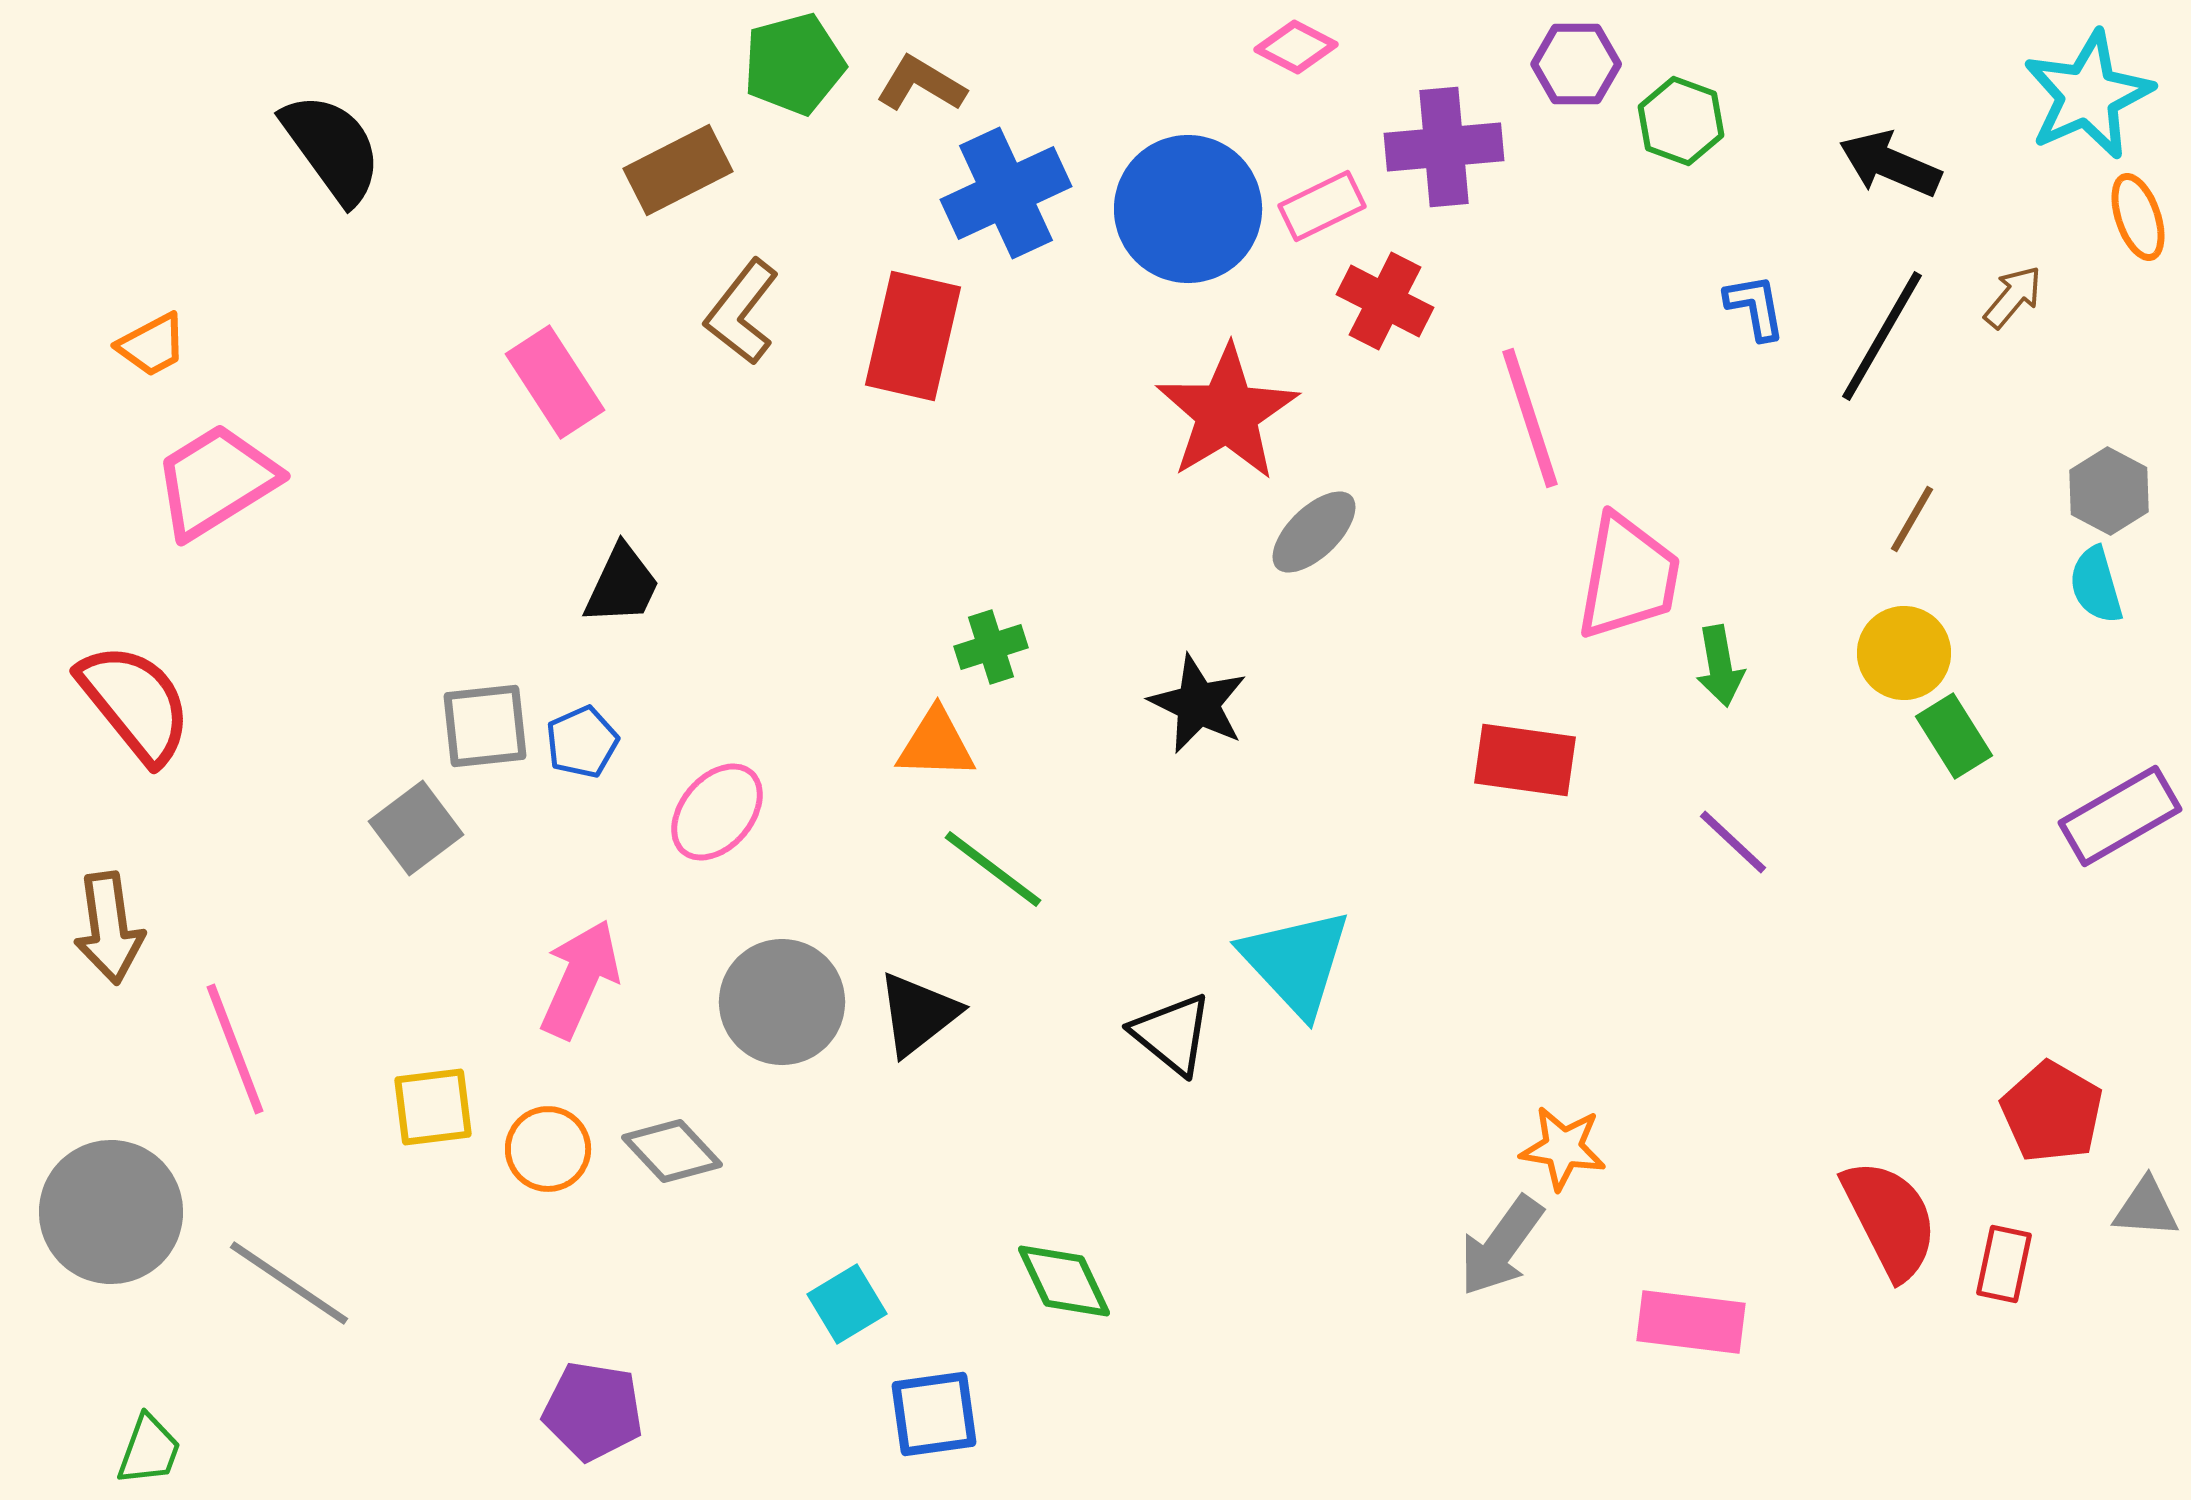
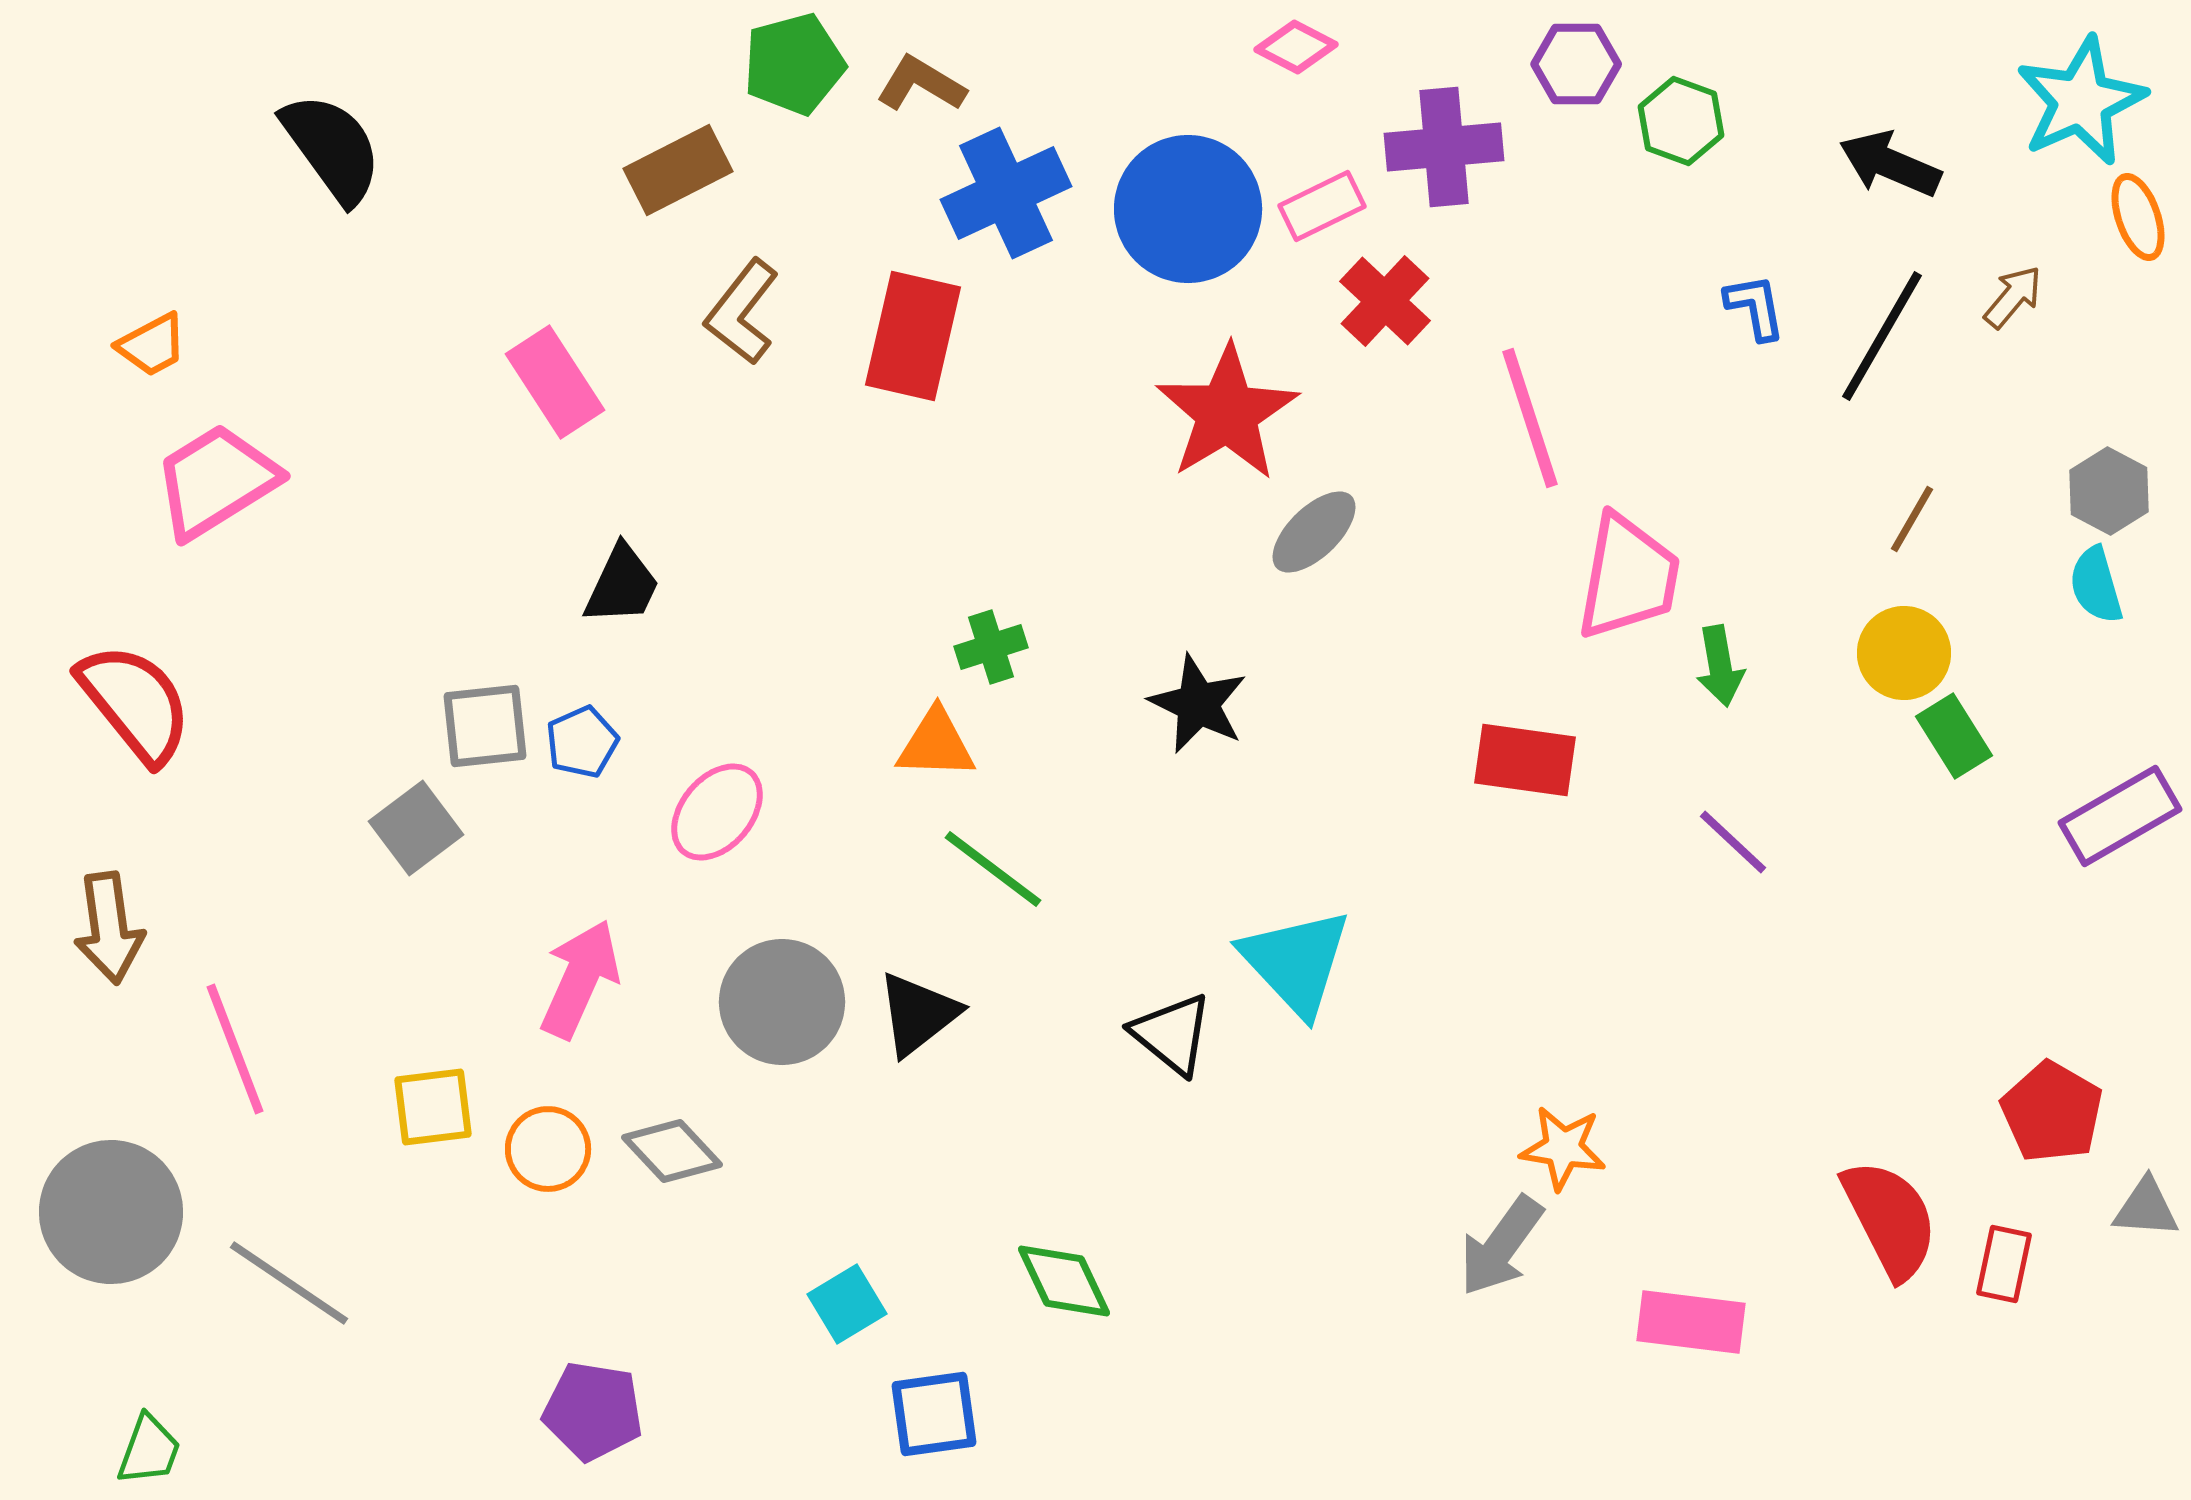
cyan star at (2088, 95): moved 7 px left, 6 px down
red cross at (1385, 301): rotated 16 degrees clockwise
